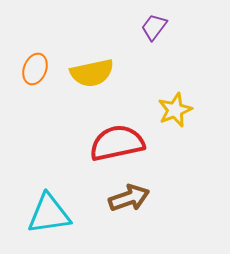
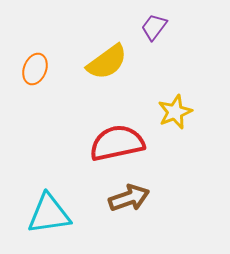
yellow semicircle: moved 15 px right, 11 px up; rotated 24 degrees counterclockwise
yellow star: moved 2 px down
